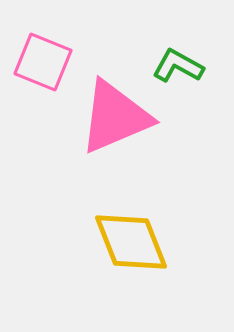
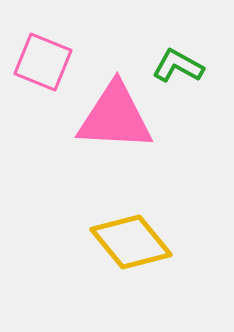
pink triangle: rotated 26 degrees clockwise
yellow diamond: rotated 18 degrees counterclockwise
